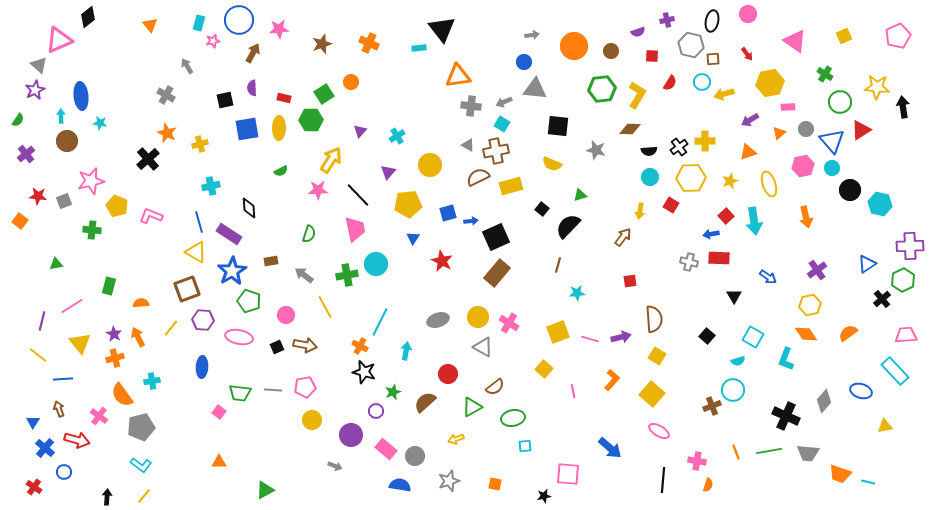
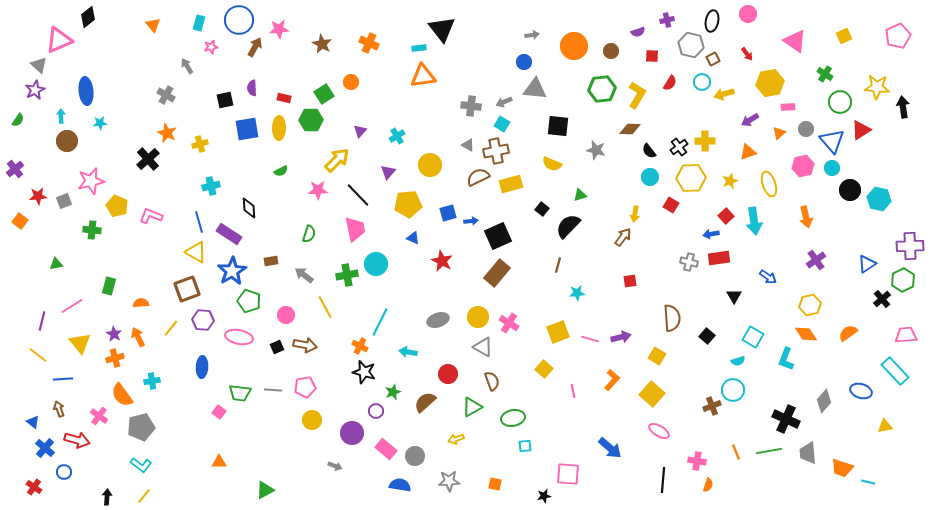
orange triangle at (150, 25): moved 3 px right
pink star at (213, 41): moved 2 px left, 6 px down
brown star at (322, 44): rotated 24 degrees counterclockwise
brown arrow at (253, 53): moved 2 px right, 6 px up
brown square at (713, 59): rotated 24 degrees counterclockwise
orange triangle at (458, 76): moved 35 px left
blue ellipse at (81, 96): moved 5 px right, 5 px up
cyan star at (100, 123): rotated 16 degrees counterclockwise
black semicircle at (649, 151): rotated 56 degrees clockwise
purple cross at (26, 154): moved 11 px left, 15 px down
yellow arrow at (331, 160): moved 6 px right; rotated 12 degrees clockwise
yellow rectangle at (511, 186): moved 2 px up
red star at (38, 196): rotated 12 degrees counterclockwise
cyan hexagon at (880, 204): moved 1 px left, 5 px up
yellow arrow at (640, 211): moved 5 px left, 3 px down
black square at (496, 237): moved 2 px right, 1 px up
blue triangle at (413, 238): rotated 40 degrees counterclockwise
red rectangle at (719, 258): rotated 10 degrees counterclockwise
purple cross at (817, 270): moved 1 px left, 10 px up
brown semicircle at (654, 319): moved 18 px right, 1 px up
cyan arrow at (406, 351): moved 2 px right, 1 px down; rotated 90 degrees counterclockwise
brown semicircle at (495, 387): moved 3 px left, 6 px up; rotated 72 degrees counterclockwise
black cross at (786, 416): moved 3 px down
blue triangle at (33, 422): rotated 24 degrees counterclockwise
purple circle at (351, 435): moved 1 px right, 2 px up
gray trapezoid at (808, 453): rotated 80 degrees clockwise
orange trapezoid at (840, 474): moved 2 px right, 6 px up
gray star at (449, 481): rotated 15 degrees clockwise
